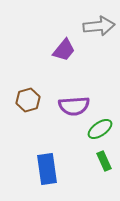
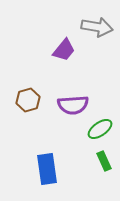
gray arrow: moved 2 px left, 1 px down; rotated 16 degrees clockwise
purple semicircle: moved 1 px left, 1 px up
